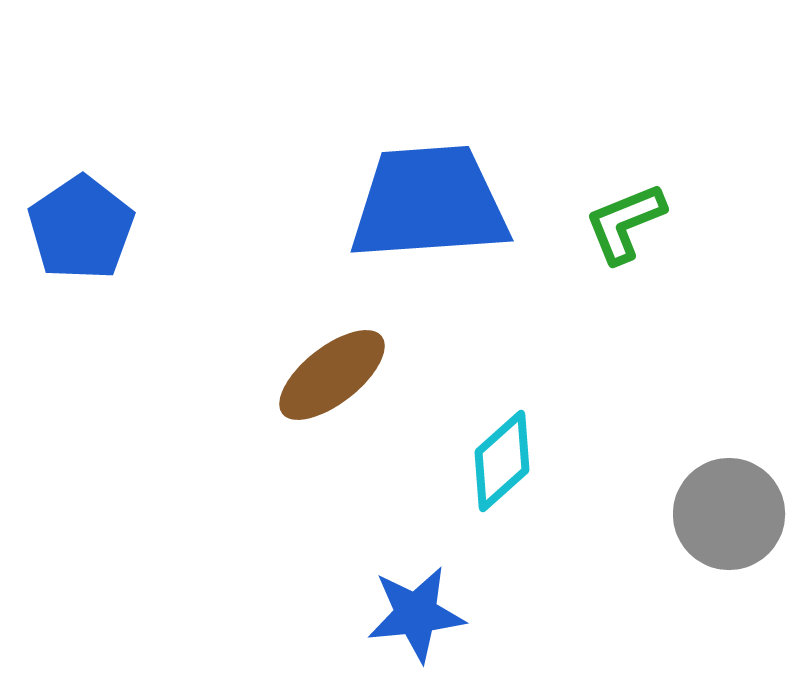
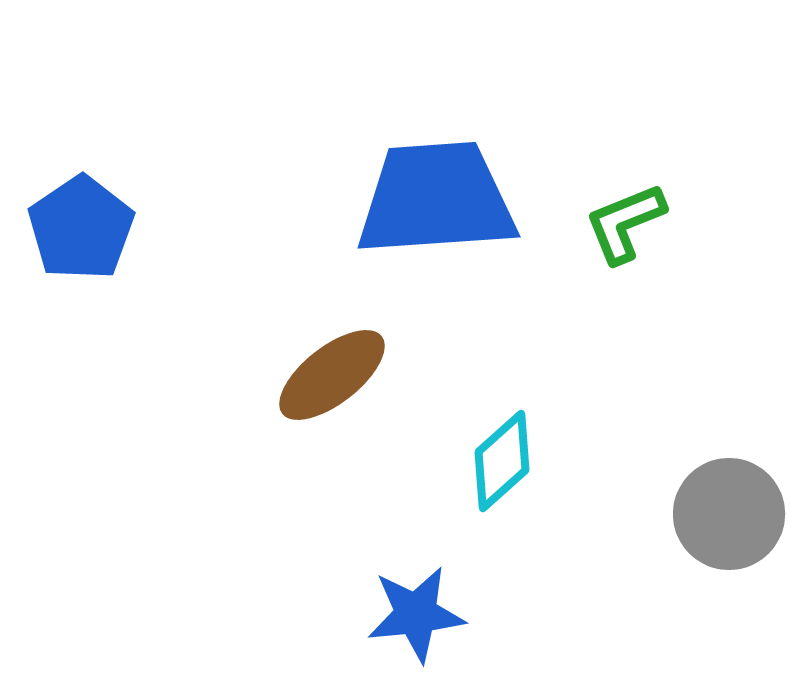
blue trapezoid: moved 7 px right, 4 px up
